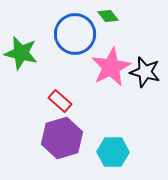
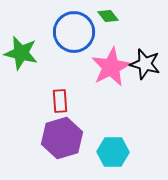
blue circle: moved 1 px left, 2 px up
black star: moved 8 px up
red rectangle: rotated 45 degrees clockwise
